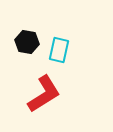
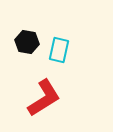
red L-shape: moved 4 px down
